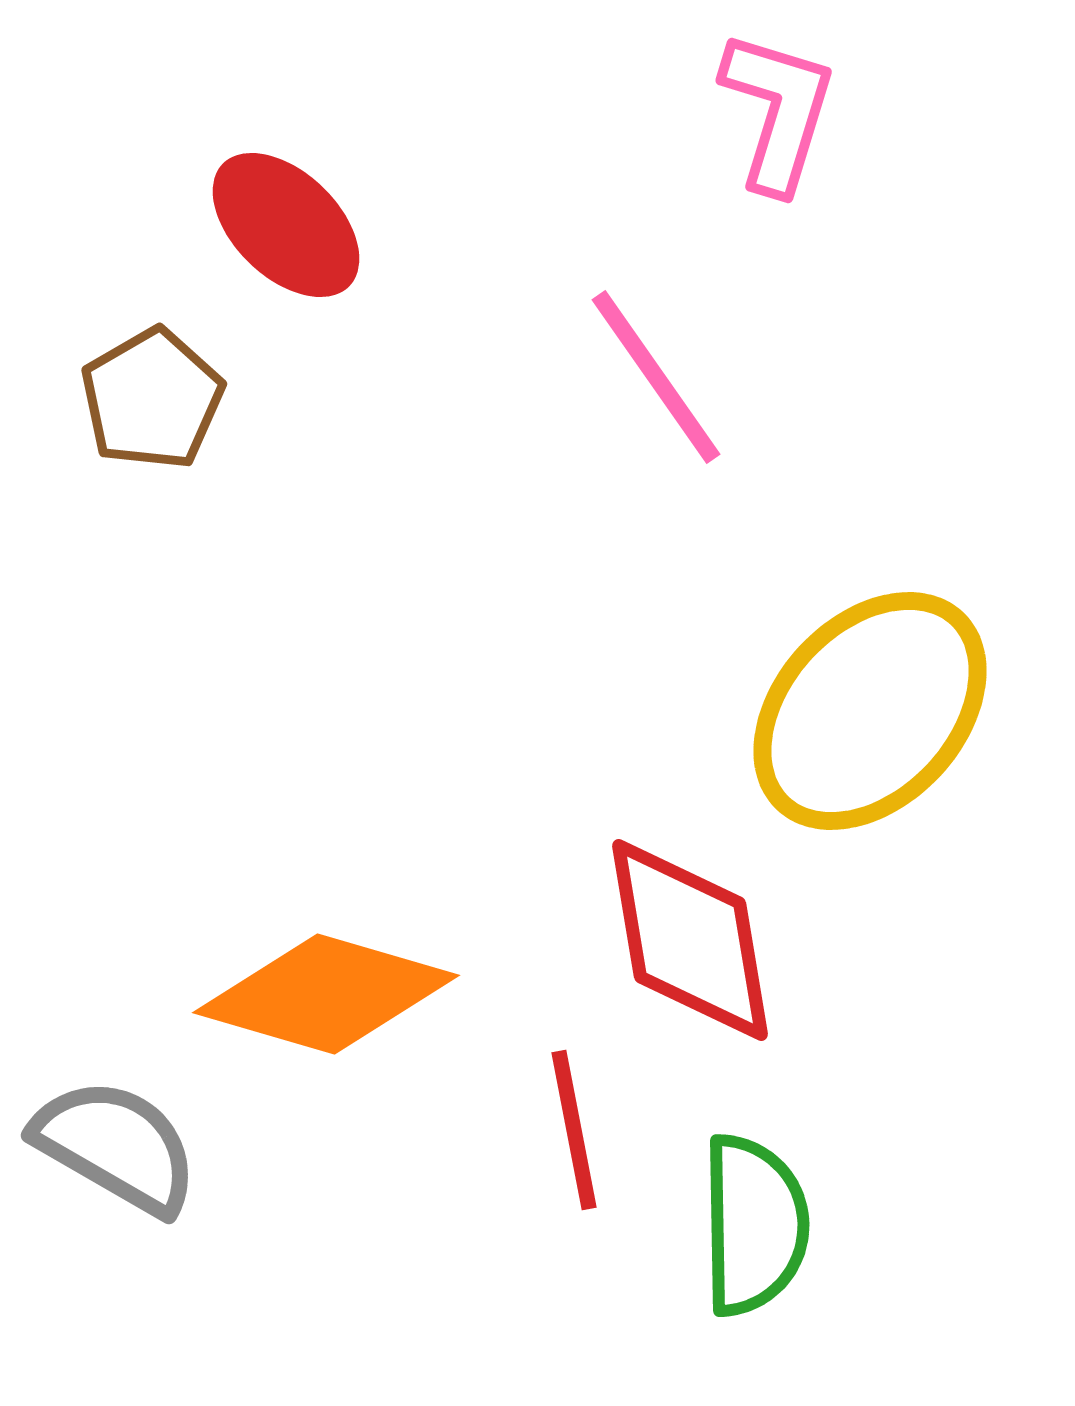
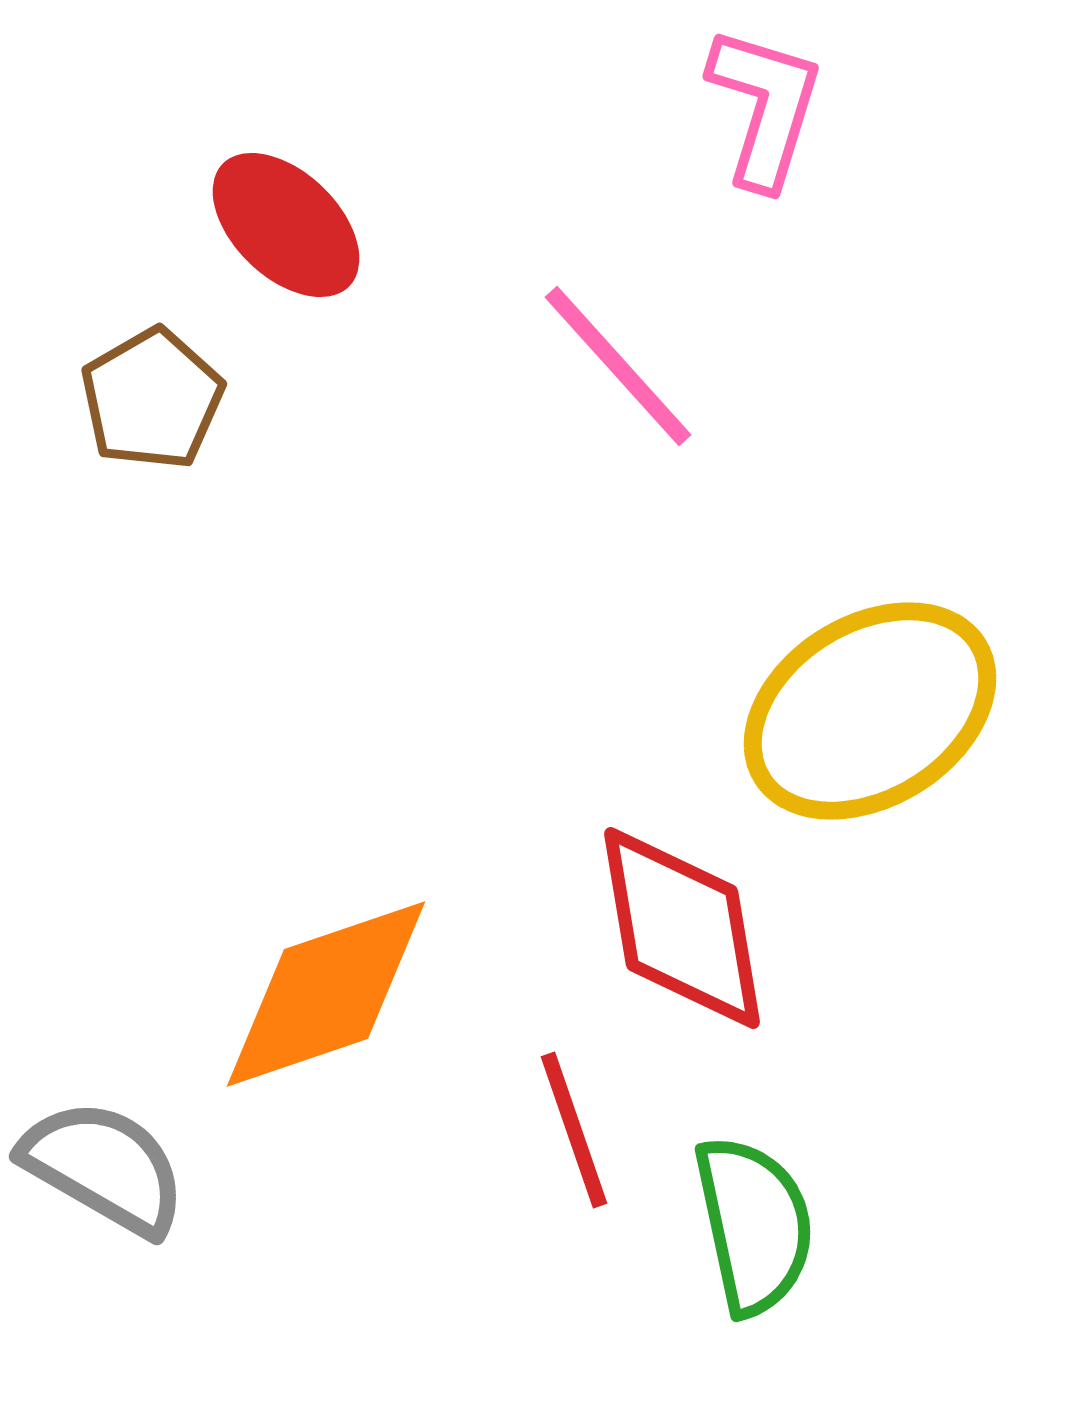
pink L-shape: moved 13 px left, 4 px up
pink line: moved 38 px left, 11 px up; rotated 7 degrees counterclockwise
yellow ellipse: rotated 15 degrees clockwise
red diamond: moved 8 px left, 12 px up
orange diamond: rotated 35 degrees counterclockwise
red line: rotated 8 degrees counterclockwise
gray semicircle: moved 12 px left, 21 px down
green semicircle: rotated 11 degrees counterclockwise
